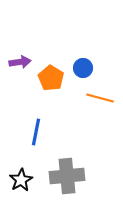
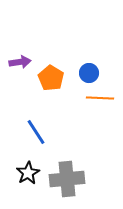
blue circle: moved 6 px right, 5 px down
orange line: rotated 12 degrees counterclockwise
blue line: rotated 44 degrees counterclockwise
gray cross: moved 3 px down
black star: moved 7 px right, 7 px up
